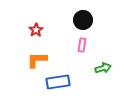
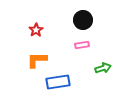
pink rectangle: rotated 72 degrees clockwise
